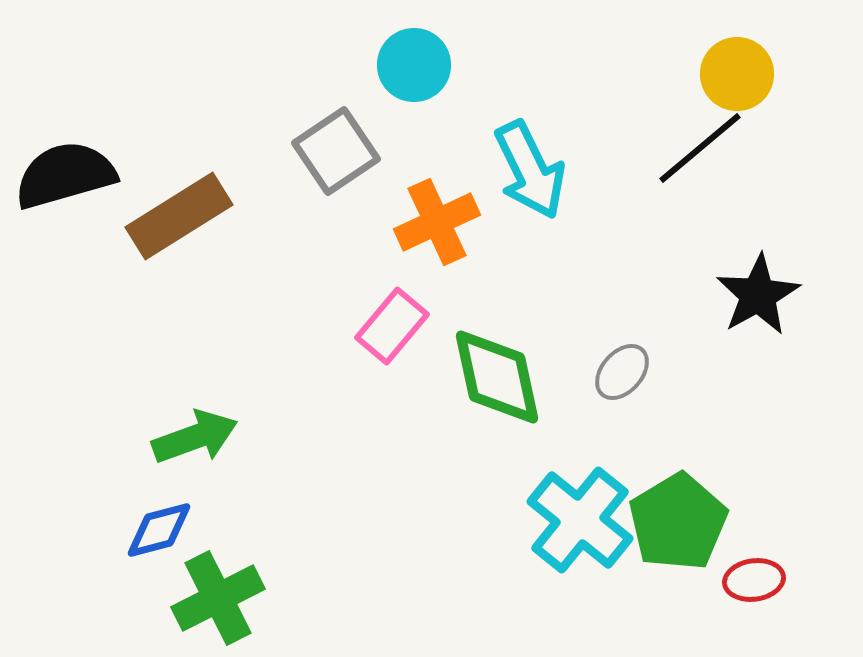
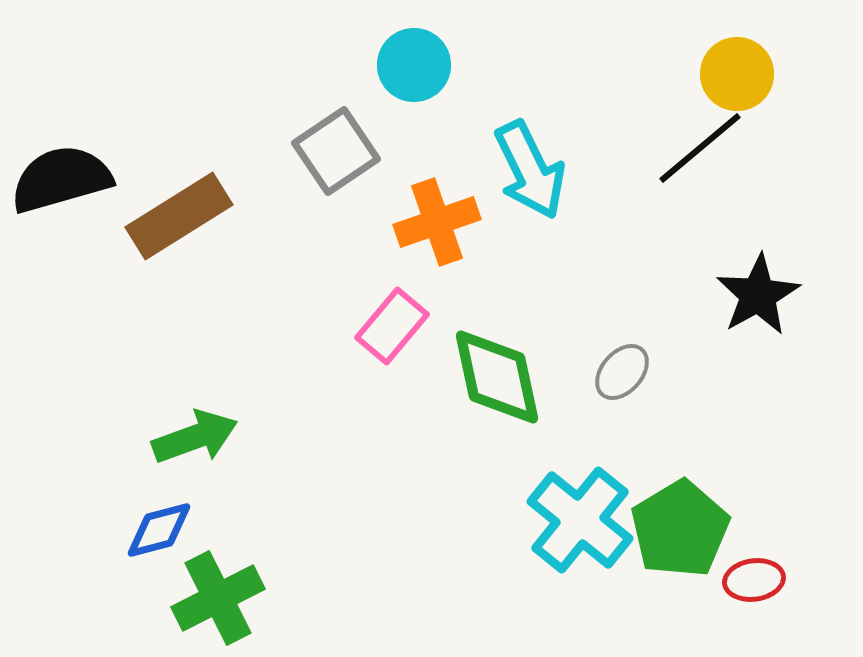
black semicircle: moved 4 px left, 4 px down
orange cross: rotated 6 degrees clockwise
green pentagon: moved 2 px right, 7 px down
